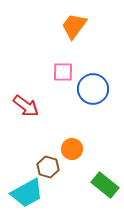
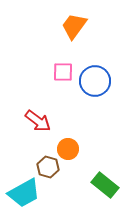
blue circle: moved 2 px right, 8 px up
red arrow: moved 12 px right, 15 px down
orange circle: moved 4 px left
cyan trapezoid: moved 3 px left
